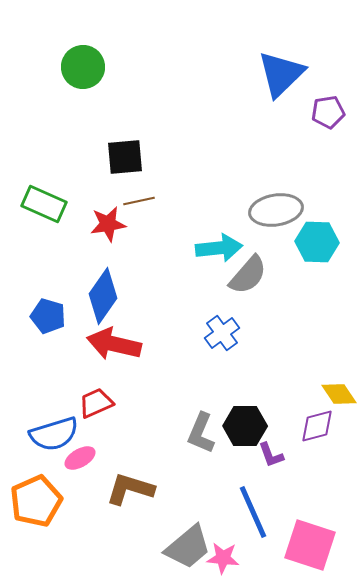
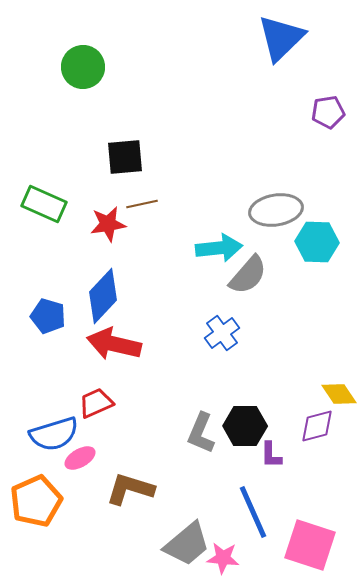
blue triangle: moved 36 px up
brown line: moved 3 px right, 3 px down
blue diamond: rotated 8 degrees clockwise
purple L-shape: rotated 20 degrees clockwise
gray trapezoid: moved 1 px left, 3 px up
